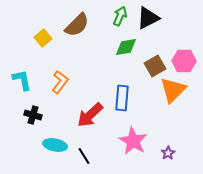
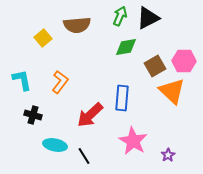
brown semicircle: rotated 40 degrees clockwise
orange triangle: moved 1 px left, 1 px down; rotated 32 degrees counterclockwise
purple star: moved 2 px down
